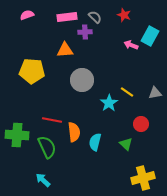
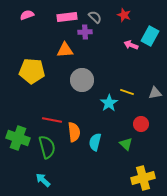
yellow line: rotated 16 degrees counterclockwise
green cross: moved 1 px right, 3 px down; rotated 15 degrees clockwise
green semicircle: rotated 10 degrees clockwise
